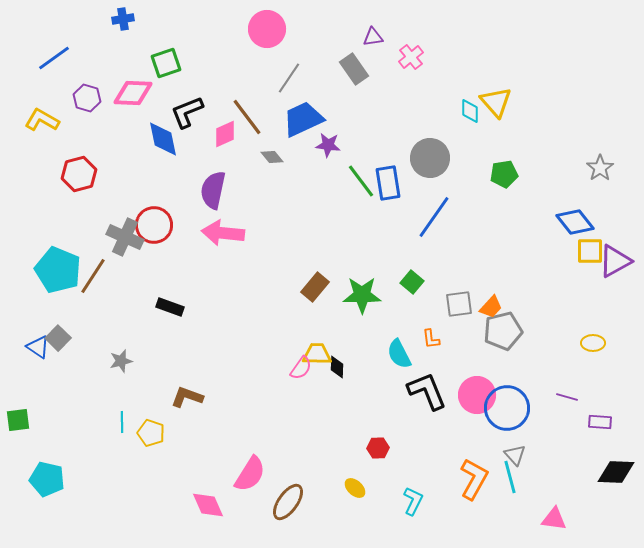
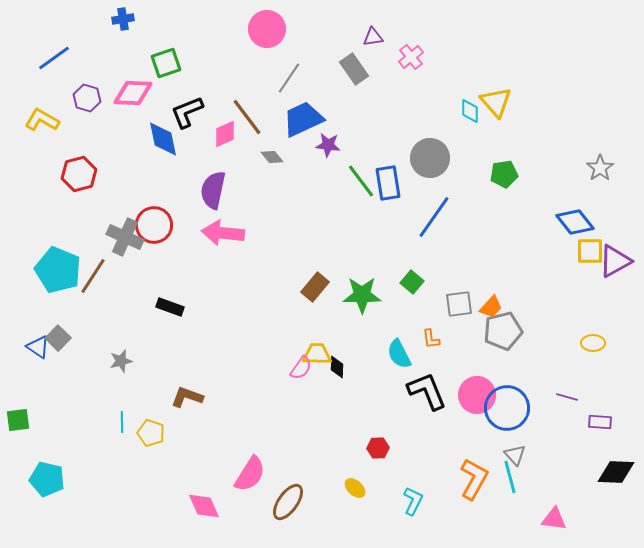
pink diamond at (208, 505): moved 4 px left, 1 px down
